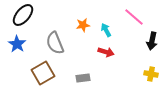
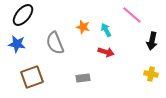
pink line: moved 2 px left, 2 px up
orange star: moved 2 px down; rotated 24 degrees clockwise
blue star: rotated 24 degrees counterclockwise
brown square: moved 11 px left, 4 px down; rotated 10 degrees clockwise
